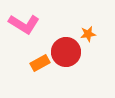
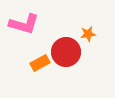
pink L-shape: rotated 16 degrees counterclockwise
